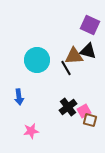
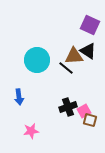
black triangle: rotated 18 degrees clockwise
black line: rotated 21 degrees counterclockwise
black cross: rotated 18 degrees clockwise
